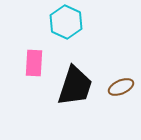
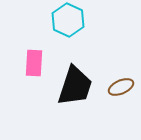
cyan hexagon: moved 2 px right, 2 px up
